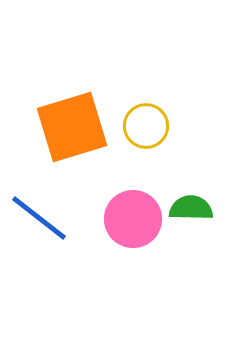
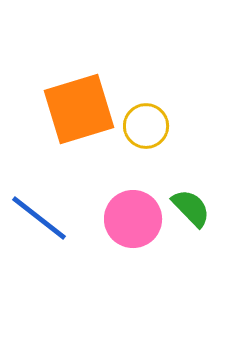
orange square: moved 7 px right, 18 px up
green semicircle: rotated 45 degrees clockwise
